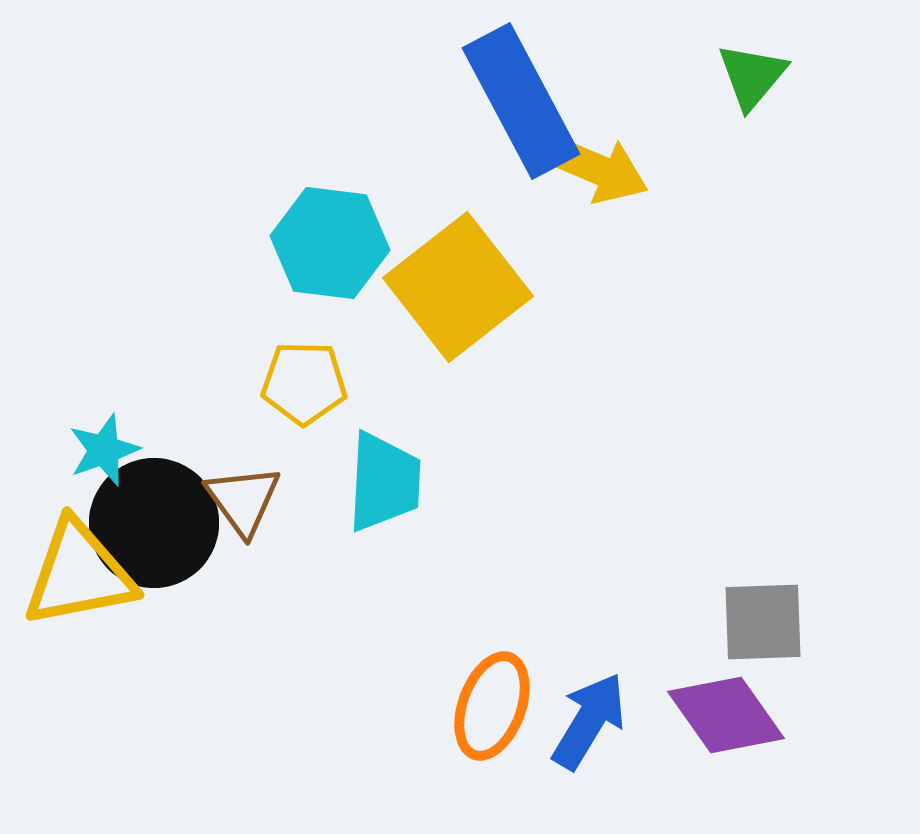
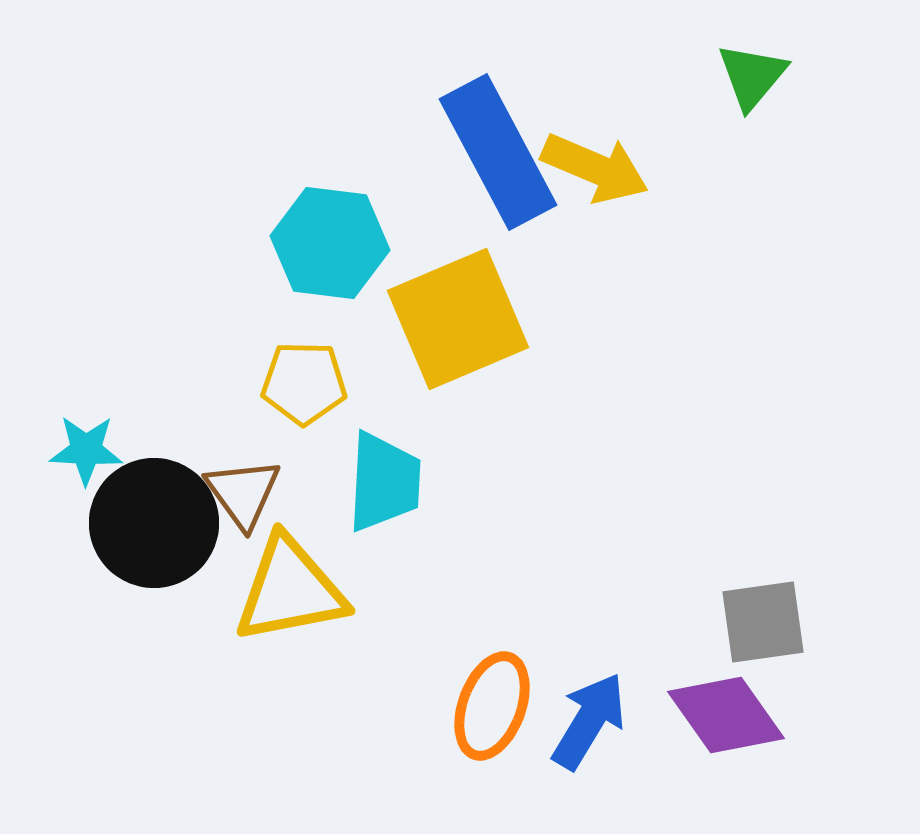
blue rectangle: moved 23 px left, 51 px down
yellow square: moved 32 px down; rotated 15 degrees clockwise
cyan star: moved 18 px left; rotated 22 degrees clockwise
brown triangle: moved 7 px up
yellow triangle: moved 211 px right, 16 px down
gray square: rotated 6 degrees counterclockwise
